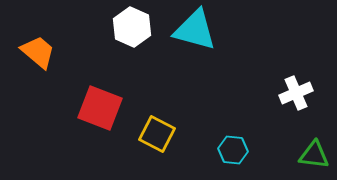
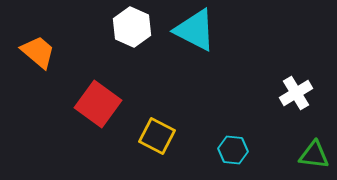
cyan triangle: rotated 12 degrees clockwise
white cross: rotated 8 degrees counterclockwise
red square: moved 2 px left, 4 px up; rotated 15 degrees clockwise
yellow square: moved 2 px down
